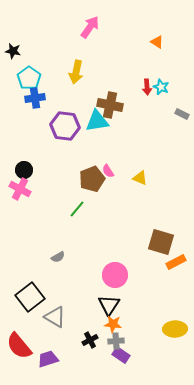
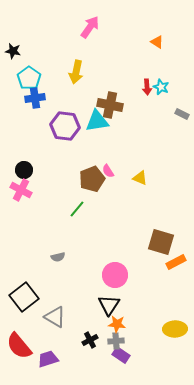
pink cross: moved 1 px right, 1 px down
gray semicircle: rotated 16 degrees clockwise
black square: moved 6 px left
orange star: moved 4 px right
